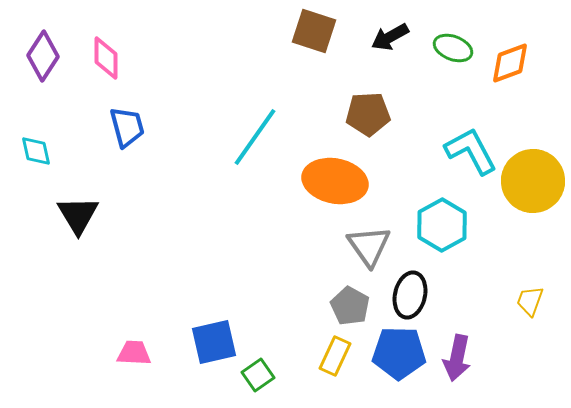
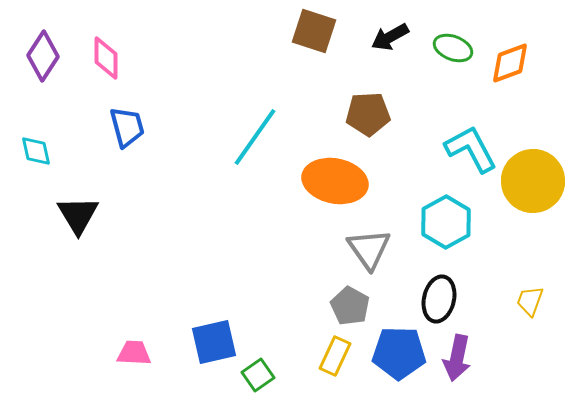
cyan L-shape: moved 2 px up
cyan hexagon: moved 4 px right, 3 px up
gray triangle: moved 3 px down
black ellipse: moved 29 px right, 4 px down
